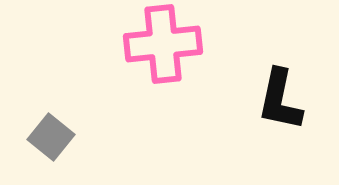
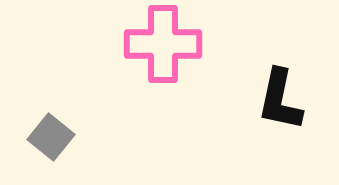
pink cross: rotated 6 degrees clockwise
